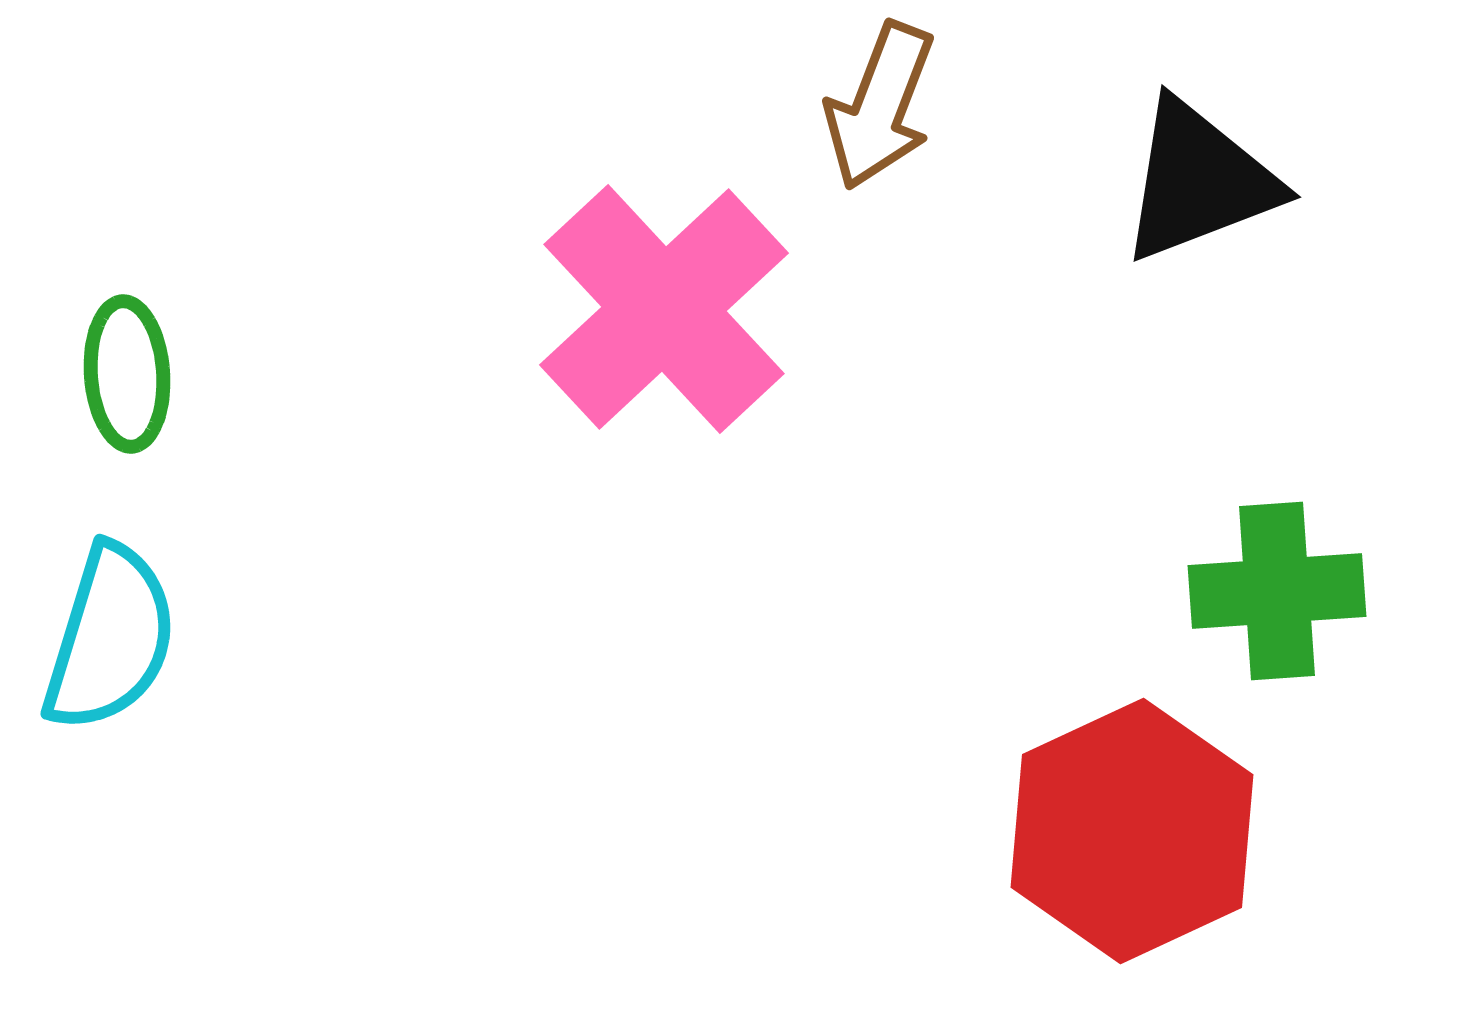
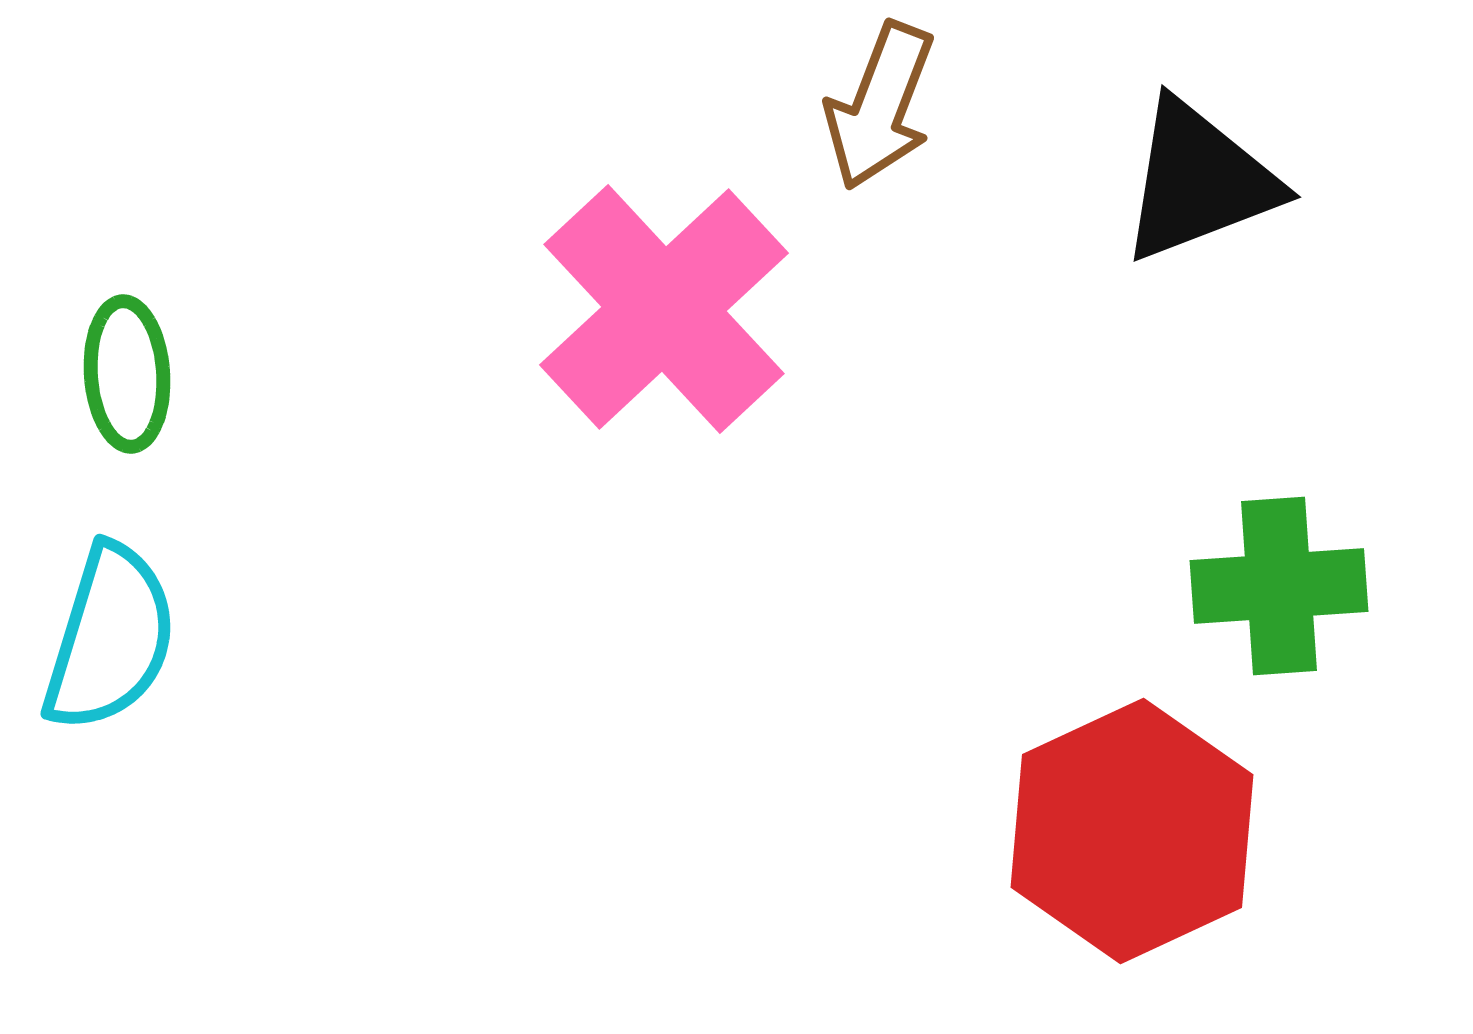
green cross: moved 2 px right, 5 px up
